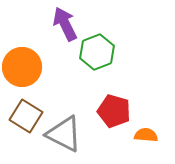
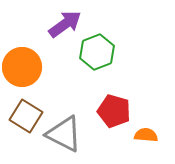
purple arrow: rotated 80 degrees clockwise
